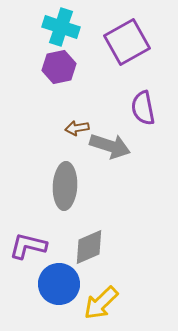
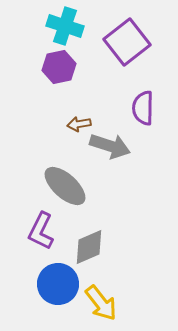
cyan cross: moved 4 px right, 1 px up
purple square: rotated 9 degrees counterclockwise
purple semicircle: rotated 12 degrees clockwise
brown arrow: moved 2 px right, 4 px up
gray ellipse: rotated 51 degrees counterclockwise
purple L-shape: moved 13 px right, 15 px up; rotated 78 degrees counterclockwise
blue circle: moved 1 px left
yellow arrow: rotated 84 degrees counterclockwise
